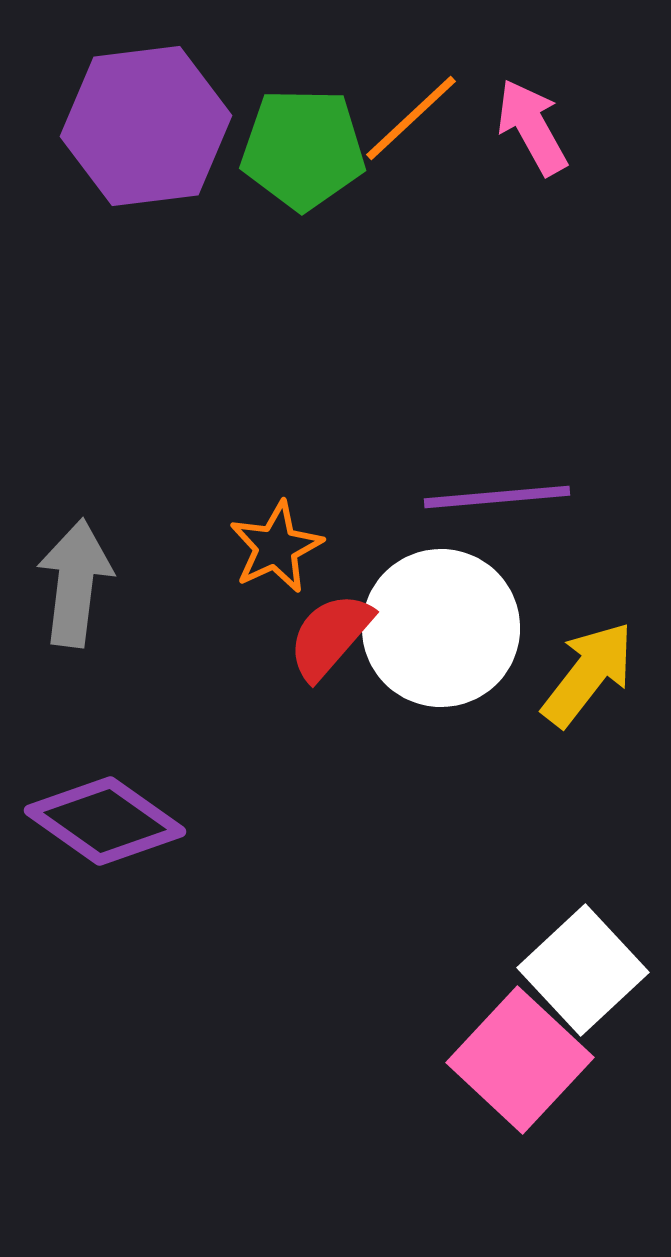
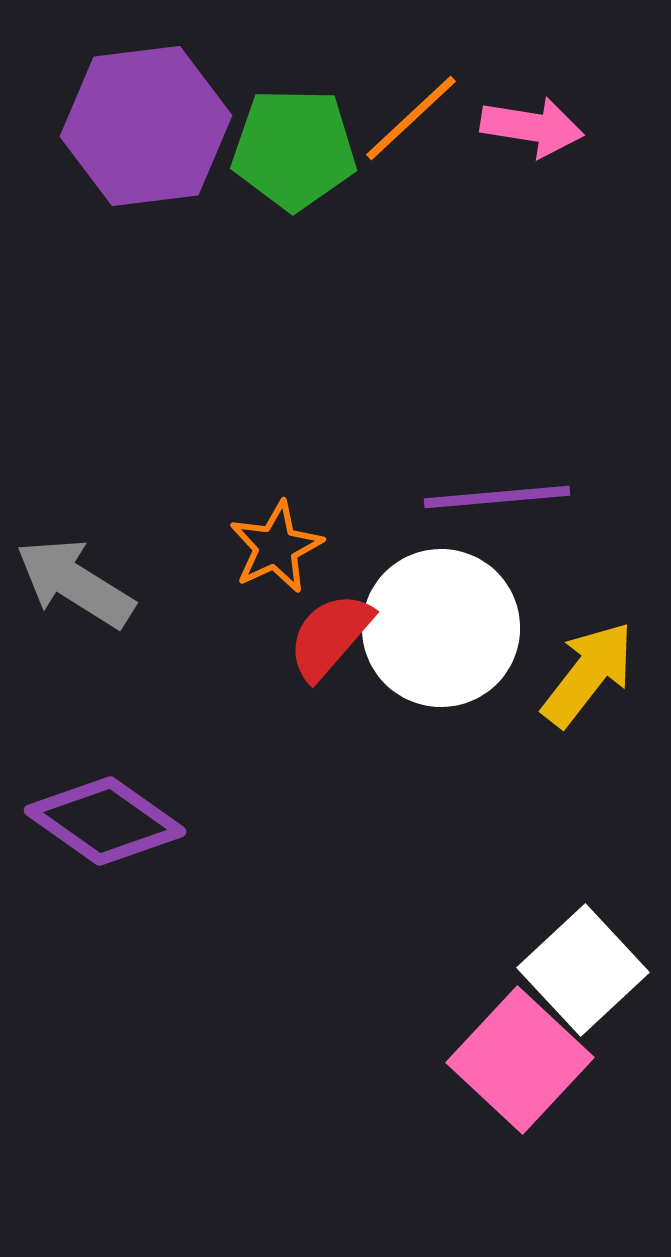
pink arrow: rotated 128 degrees clockwise
green pentagon: moved 9 px left
gray arrow: rotated 65 degrees counterclockwise
